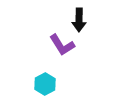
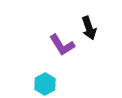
black arrow: moved 10 px right, 8 px down; rotated 20 degrees counterclockwise
